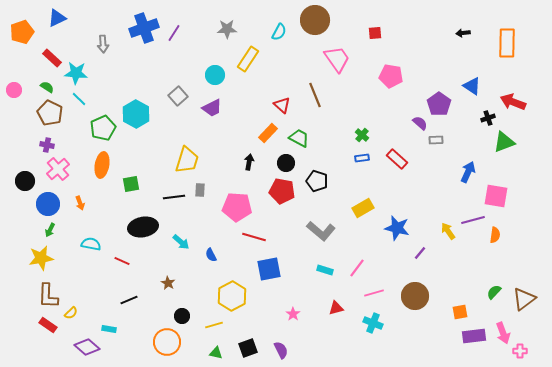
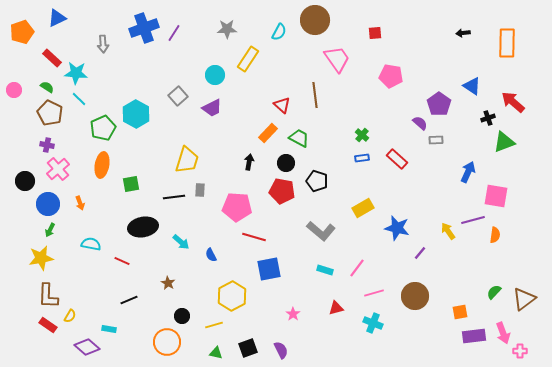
brown line at (315, 95): rotated 15 degrees clockwise
red arrow at (513, 102): rotated 20 degrees clockwise
yellow semicircle at (71, 313): moved 1 px left, 3 px down; rotated 16 degrees counterclockwise
